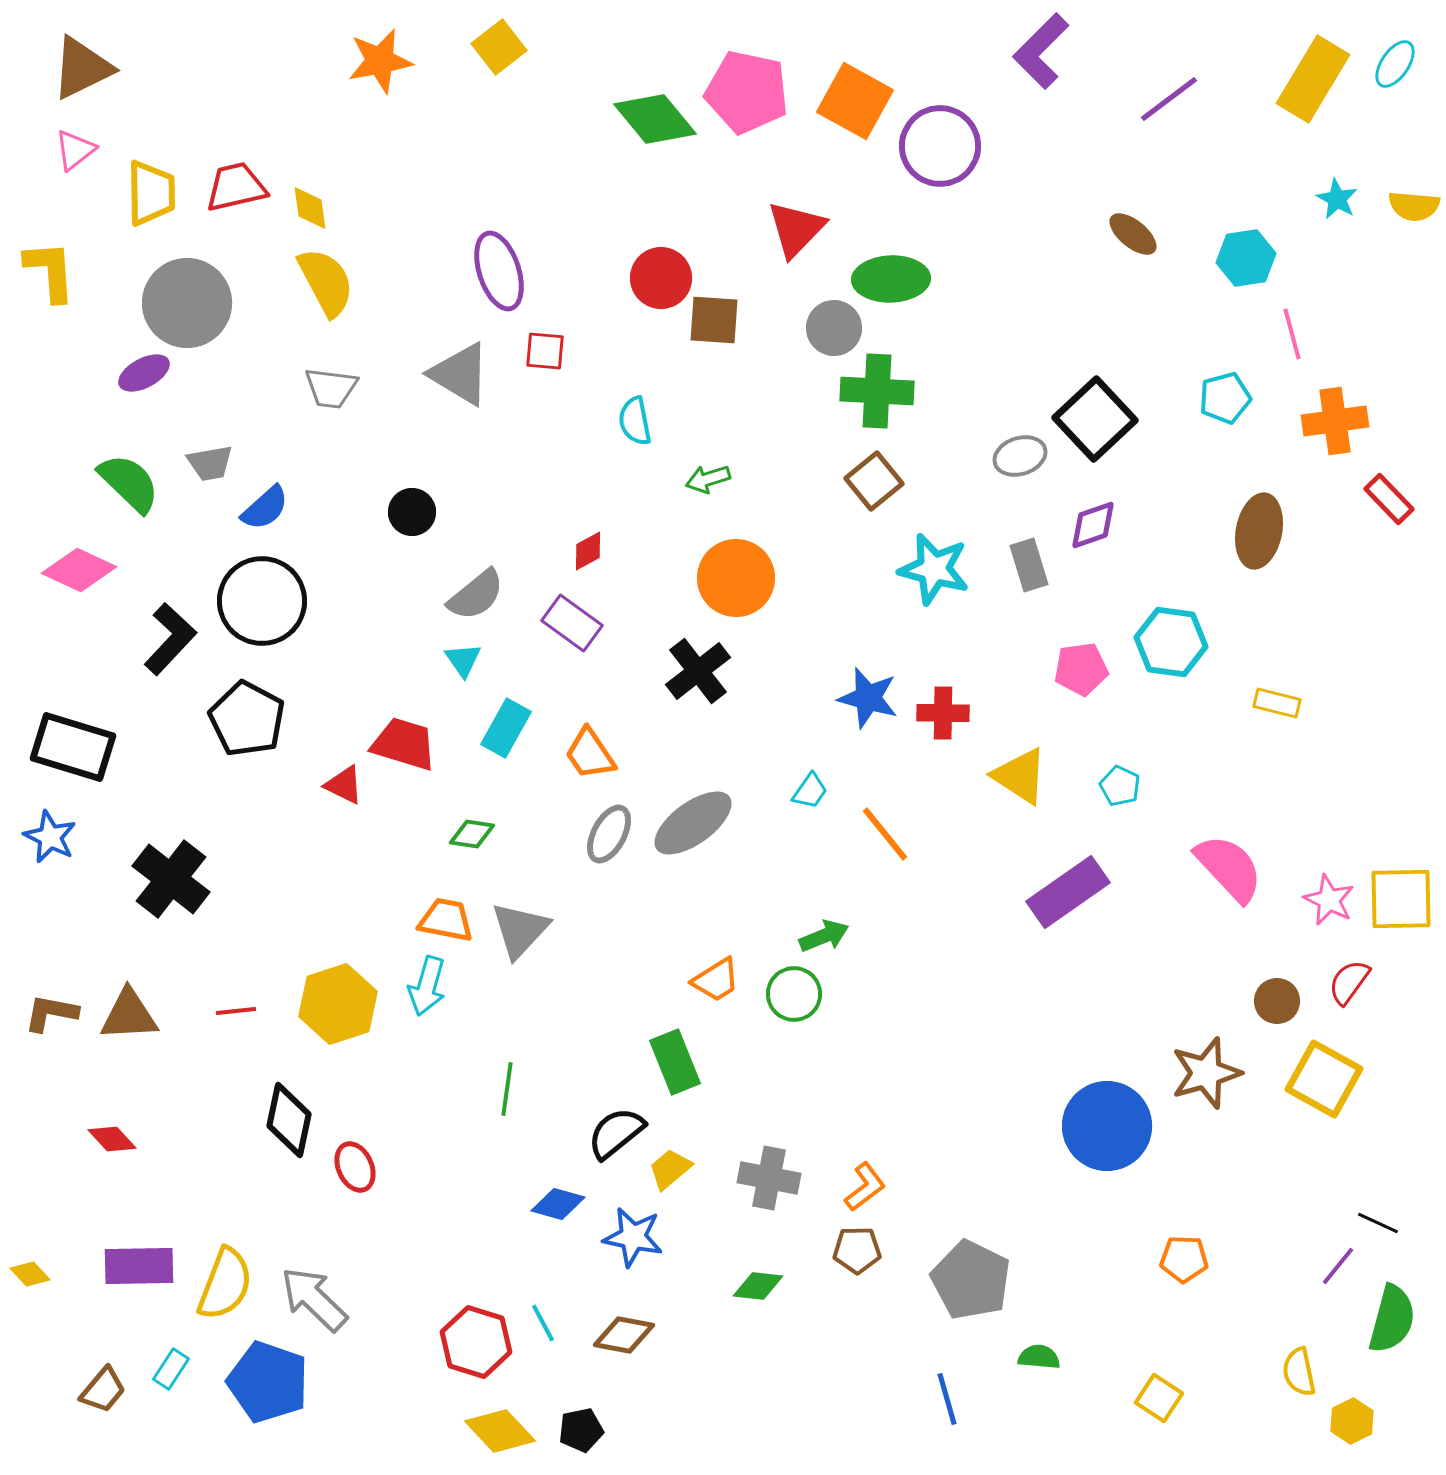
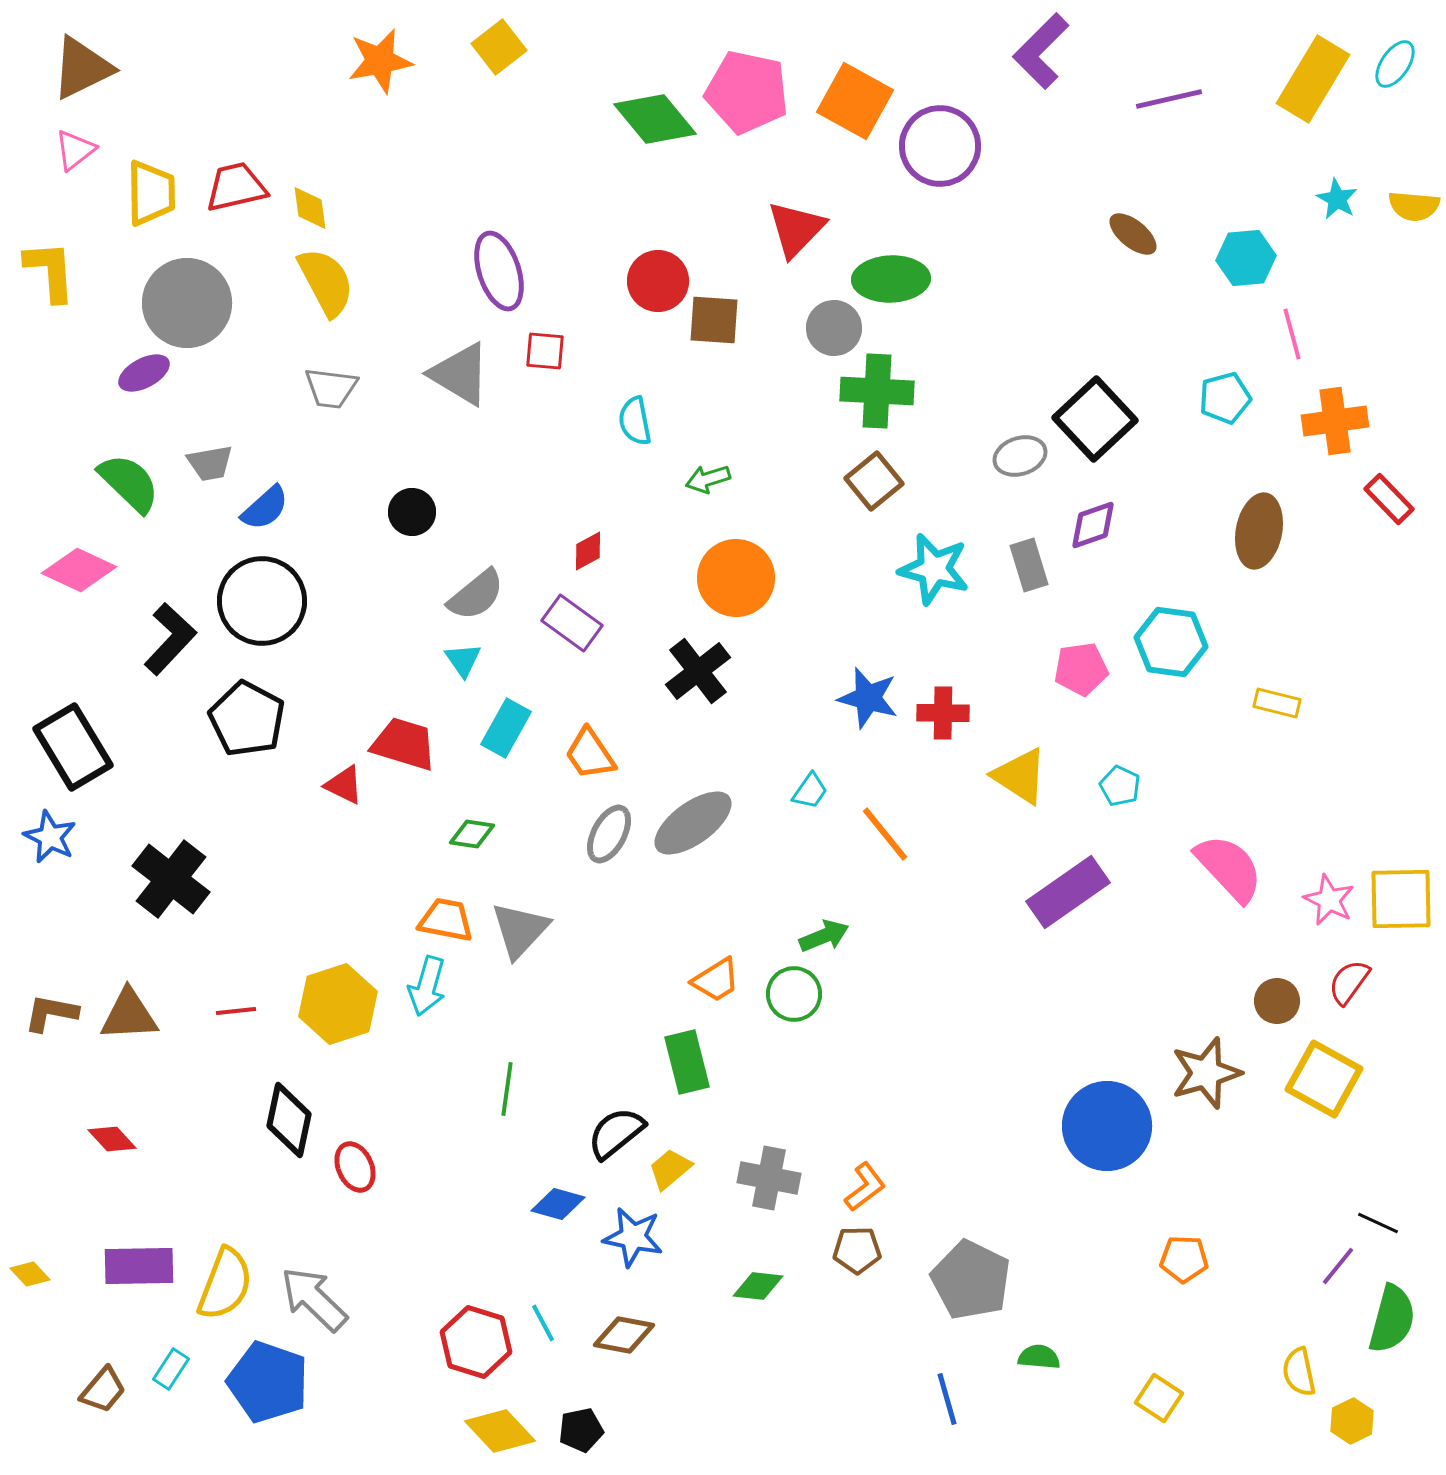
purple line at (1169, 99): rotated 24 degrees clockwise
cyan hexagon at (1246, 258): rotated 4 degrees clockwise
red circle at (661, 278): moved 3 px left, 3 px down
black rectangle at (73, 747): rotated 42 degrees clockwise
green rectangle at (675, 1062): moved 12 px right; rotated 8 degrees clockwise
